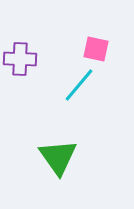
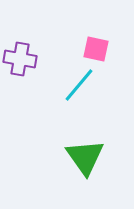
purple cross: rotated 8 degrees clockwise
green triangle: moved 27 px right
